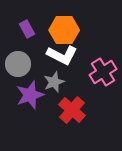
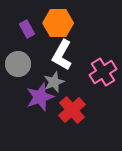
orange hexagon: moved 6 px left, 7 px up
white L-shape: rotated 92 degrees clockwise
purple star: moved 10 px right, 2 px down
red cross: rotated 8 degrees clockwise
